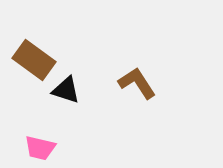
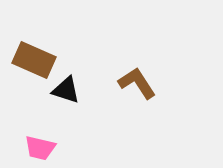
brown rectangle: rotated 12 degrees counterclockwise
